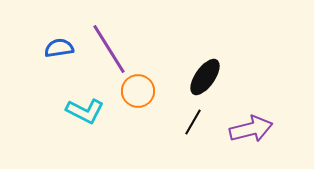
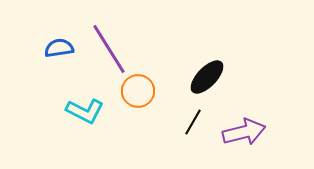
black ellipse: moved 2 px right; rotated 9 degrees clockwise
purple arrow: moved 7 px left, 3 px down
